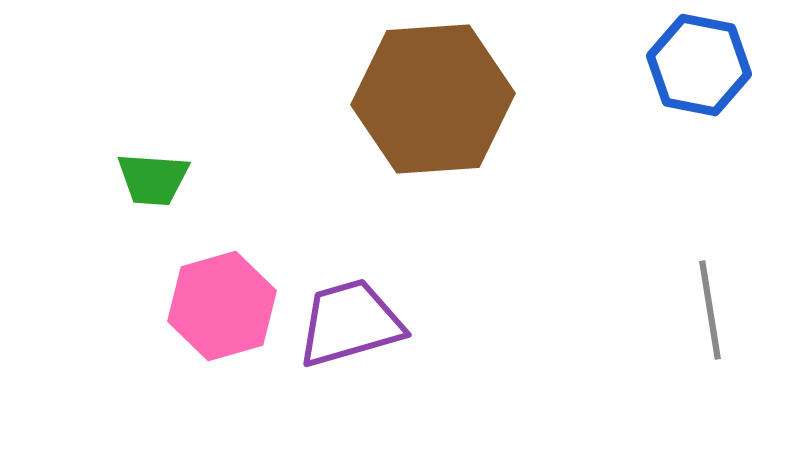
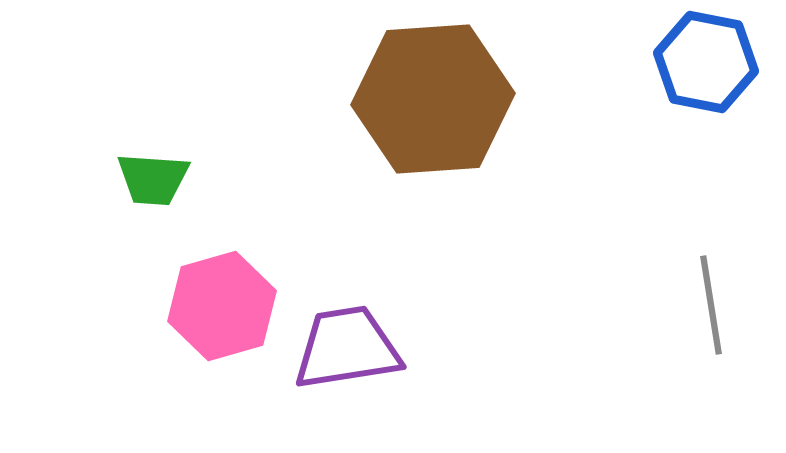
blue hexagon: moved 7 px right, 3 px up
gray line: moved 1 px right, 5 px up
purple trapezoid: moved 3 px left, 25 px down; rotated 7 degrees clockwise
